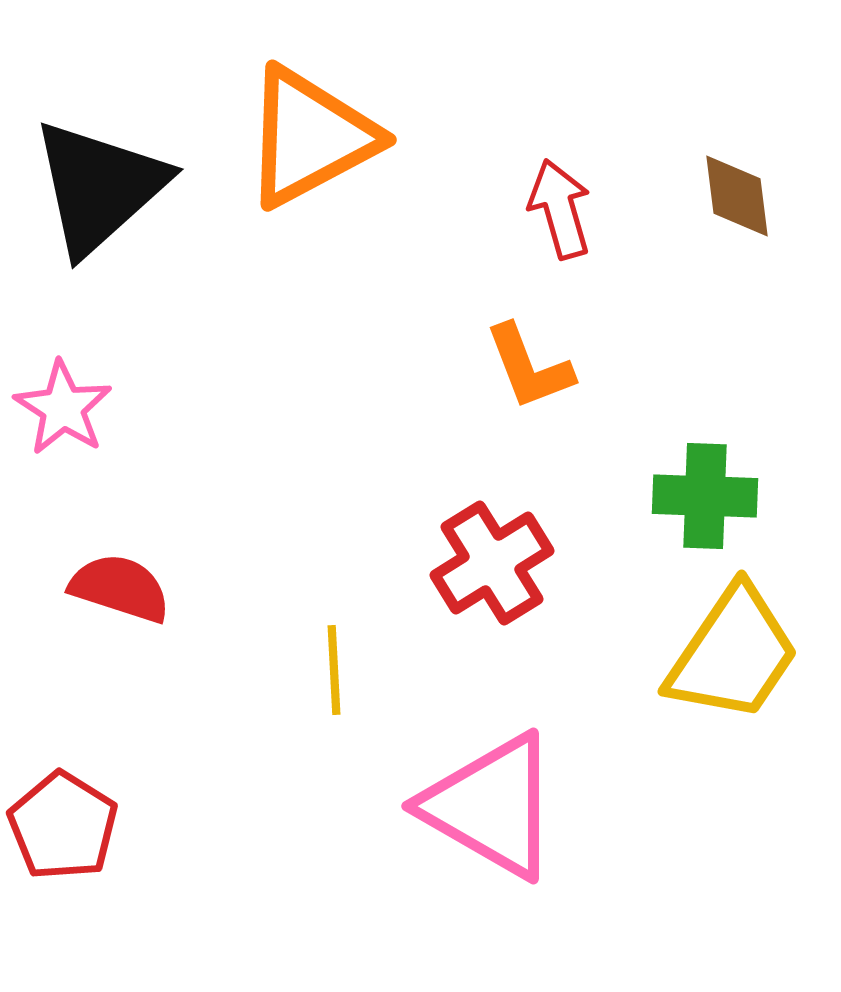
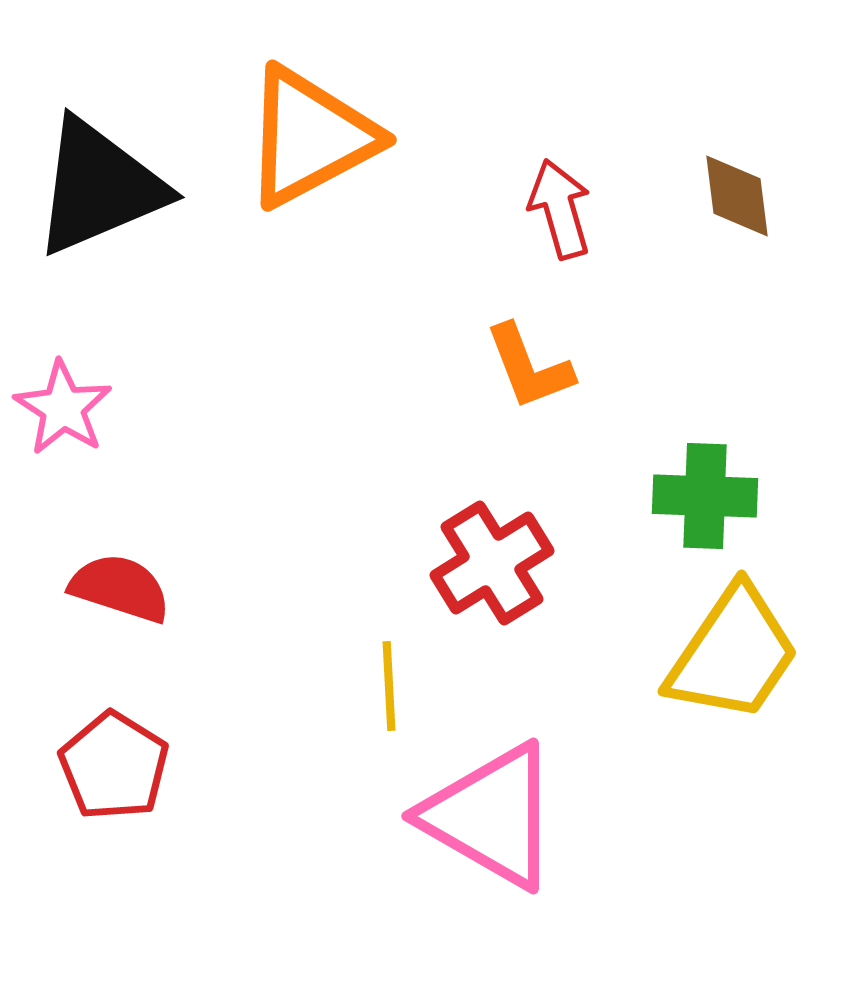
black triangle: rotated 19 degrees clockwise
yellow line: moved 55 px right, 16 px down
pink triangle: moved 10 px down
red pentagon: moved 51 px right, 60 px up
